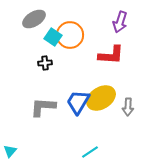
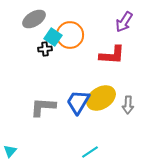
purple arrow: moved 4 px right; rotated 15 degrees clockwise
red L-shape: moved 1 px right
black cross: moved 14 px up
gray arrow: moved 2 px up
